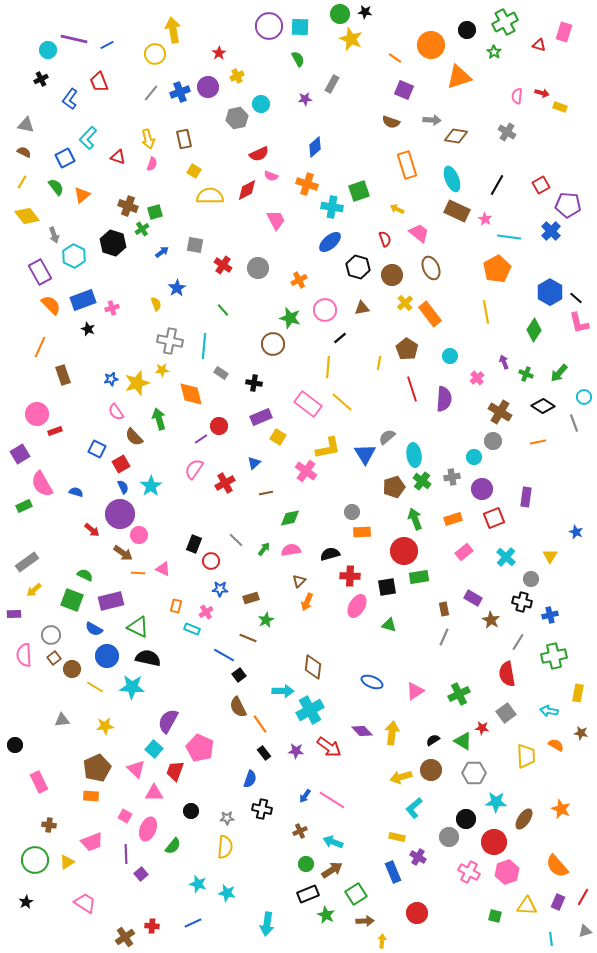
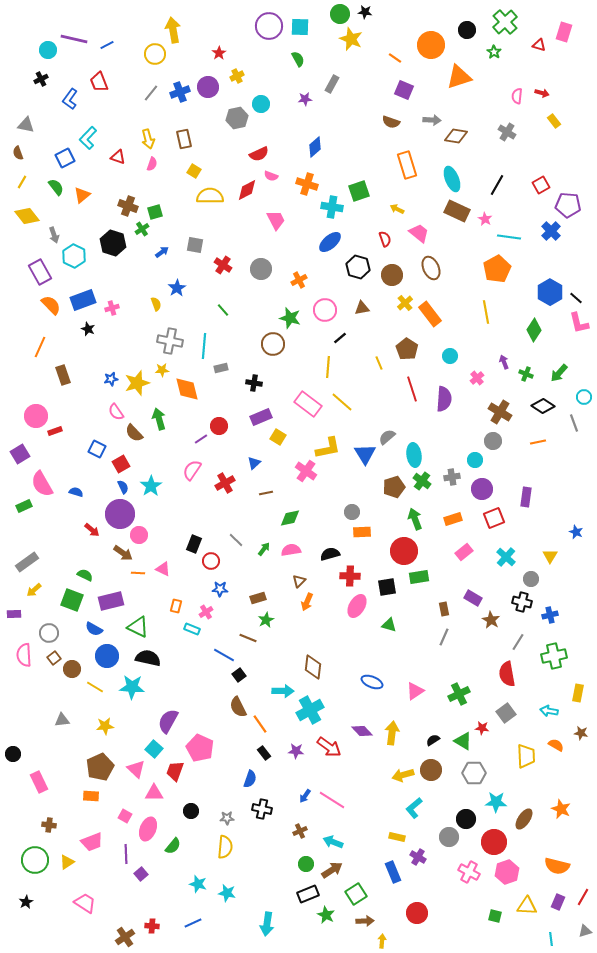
green cross at (505, 22): rotated 15 degrees counterclockwise
yellow rectangle at (560, 107): moved 6 px left, 14 px down; rotated 32 degrees clockwise
brown semicircle at (24, 152): moved 6 px left, 1 px down; rotated 136 degrees counterclockwise
gray circle at (258, 268): moved 3 px right, 1 px down
yellow line at (379, 363): rotated 32 degrees counterclockwise
gray rectangle at (221, 373): moved 5 px up; rotated 48 degrees counterclockwise
orange diamond at (191, 394): moved 4 px left, 5 px up
pink circle at (37, 414): moved 1 px left, 2 px down
brown semicircle at (134, 437): moved 4 px up
cyan circle at (474, 457): moved 1 px right, 3 px down
pink semicircle at (194, 469): moved 2 px left, 1 px down
brown rectangle at (251, 598): moved 7 px right
gray circle at (51, 635): moved 2 px left, 2 px up
black circle at (15, 745): moved 2 px left, 9 px down
brown pentagon at (97, 768): moved 3 px right, 1 px up
yellow arrow at (401, 777): moved 2 px right, 2 px up
orange semicircle at (557, 866): rotated 35 degrees counterclockwise
